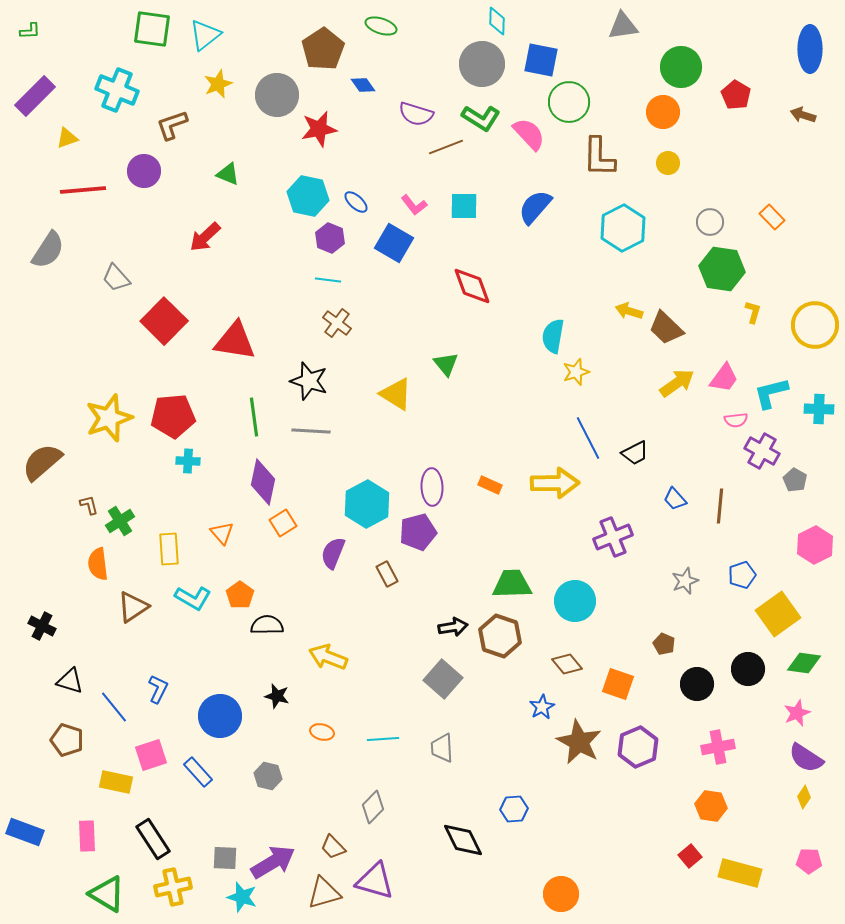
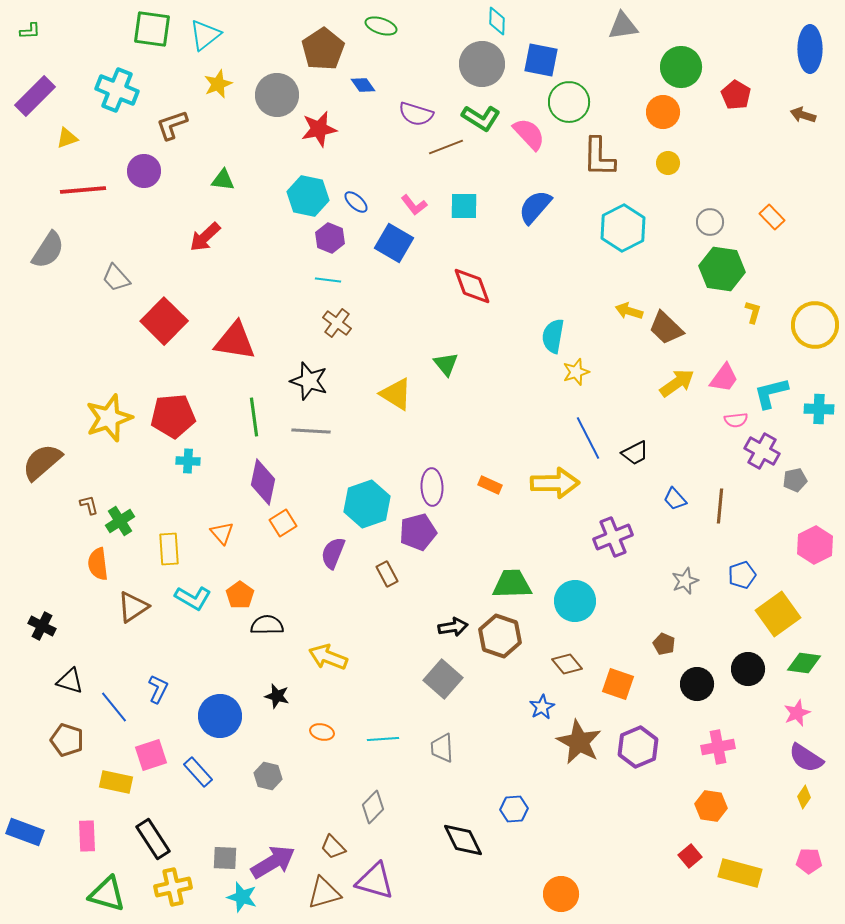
green triangle at (228, 174): moved 5 px left, 6 px down; rotated 15 degrees counterclockwise
gray pentagon at (795, 480): rotated 30 degrees clockwise
cyan hexagon at (367, 504): rotated 9 degrees clockwise
green triangle at (107, 894): rotated 15 degrees counterclockwise
